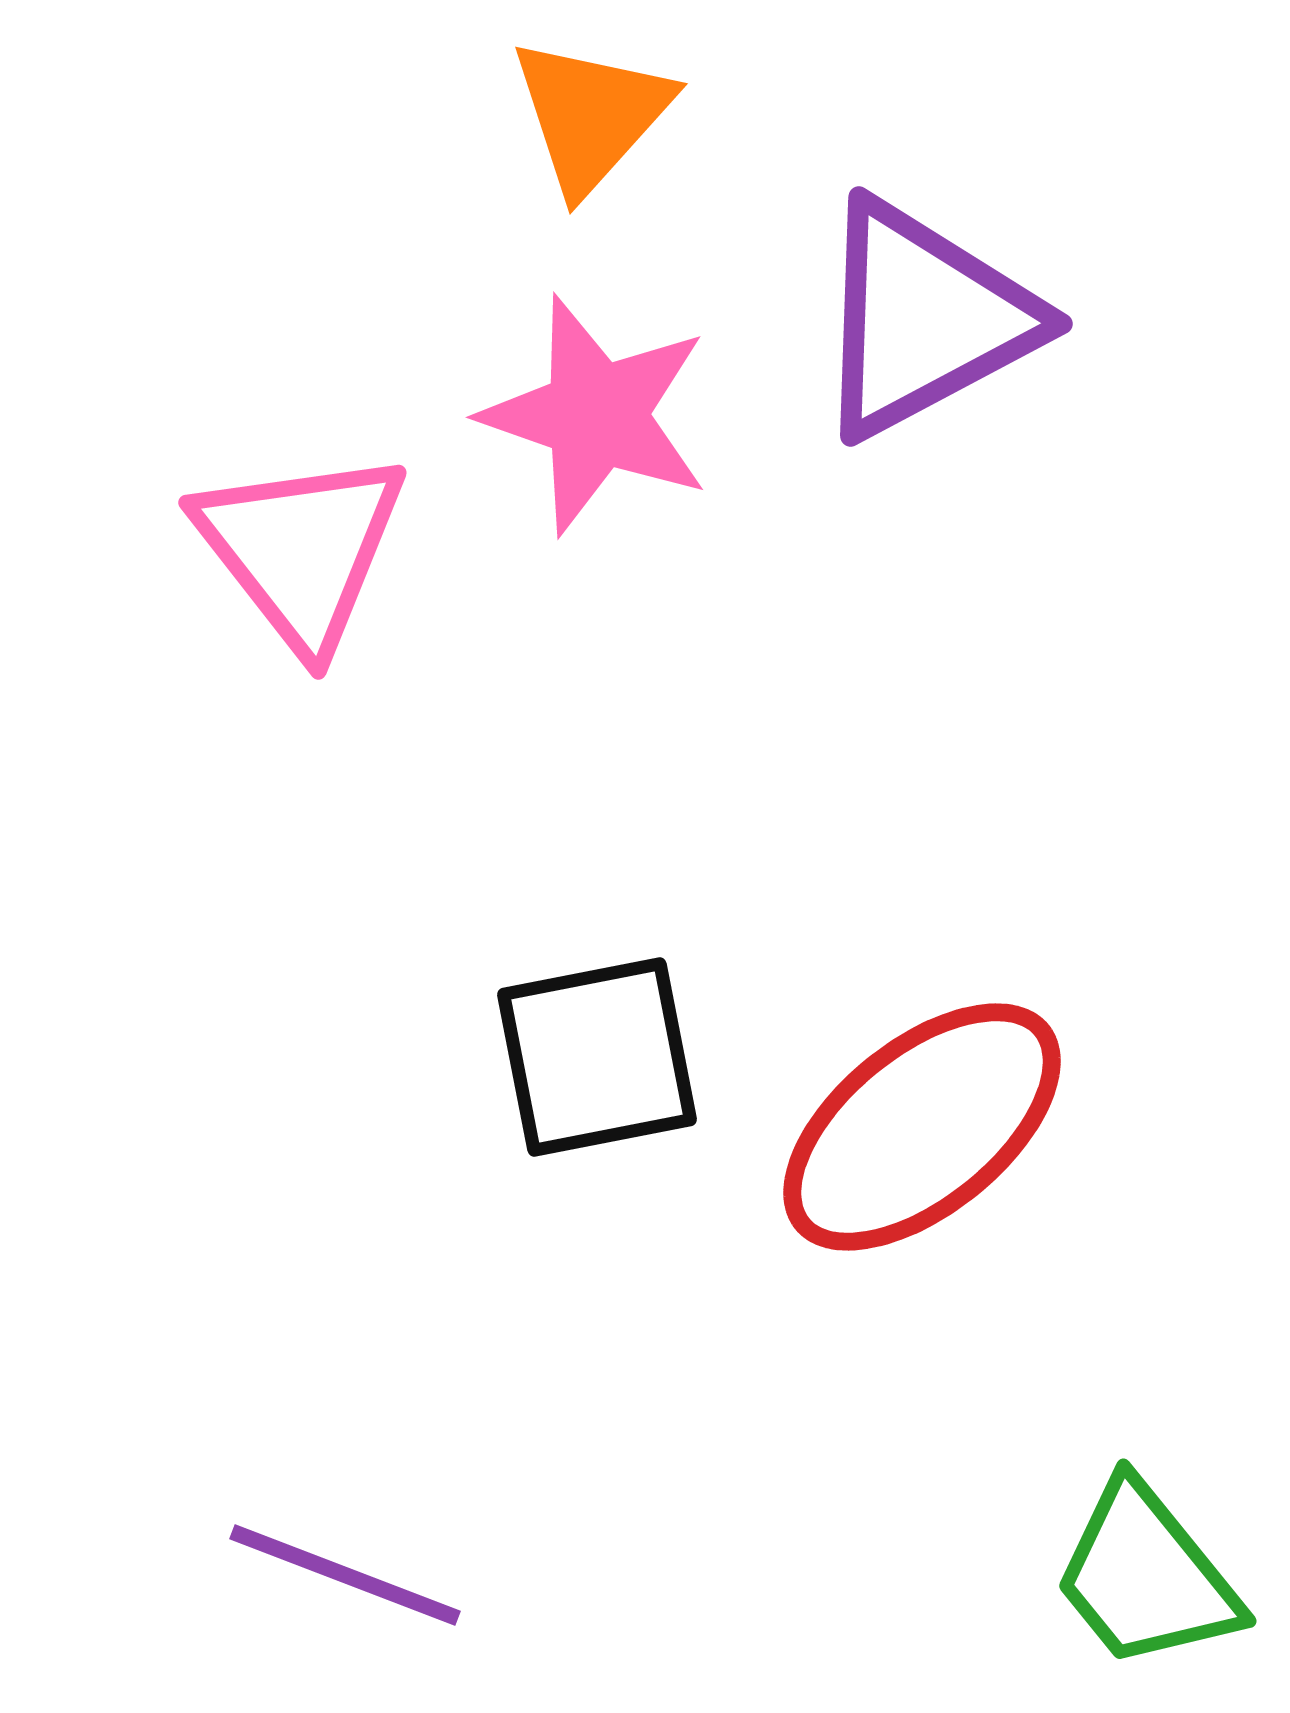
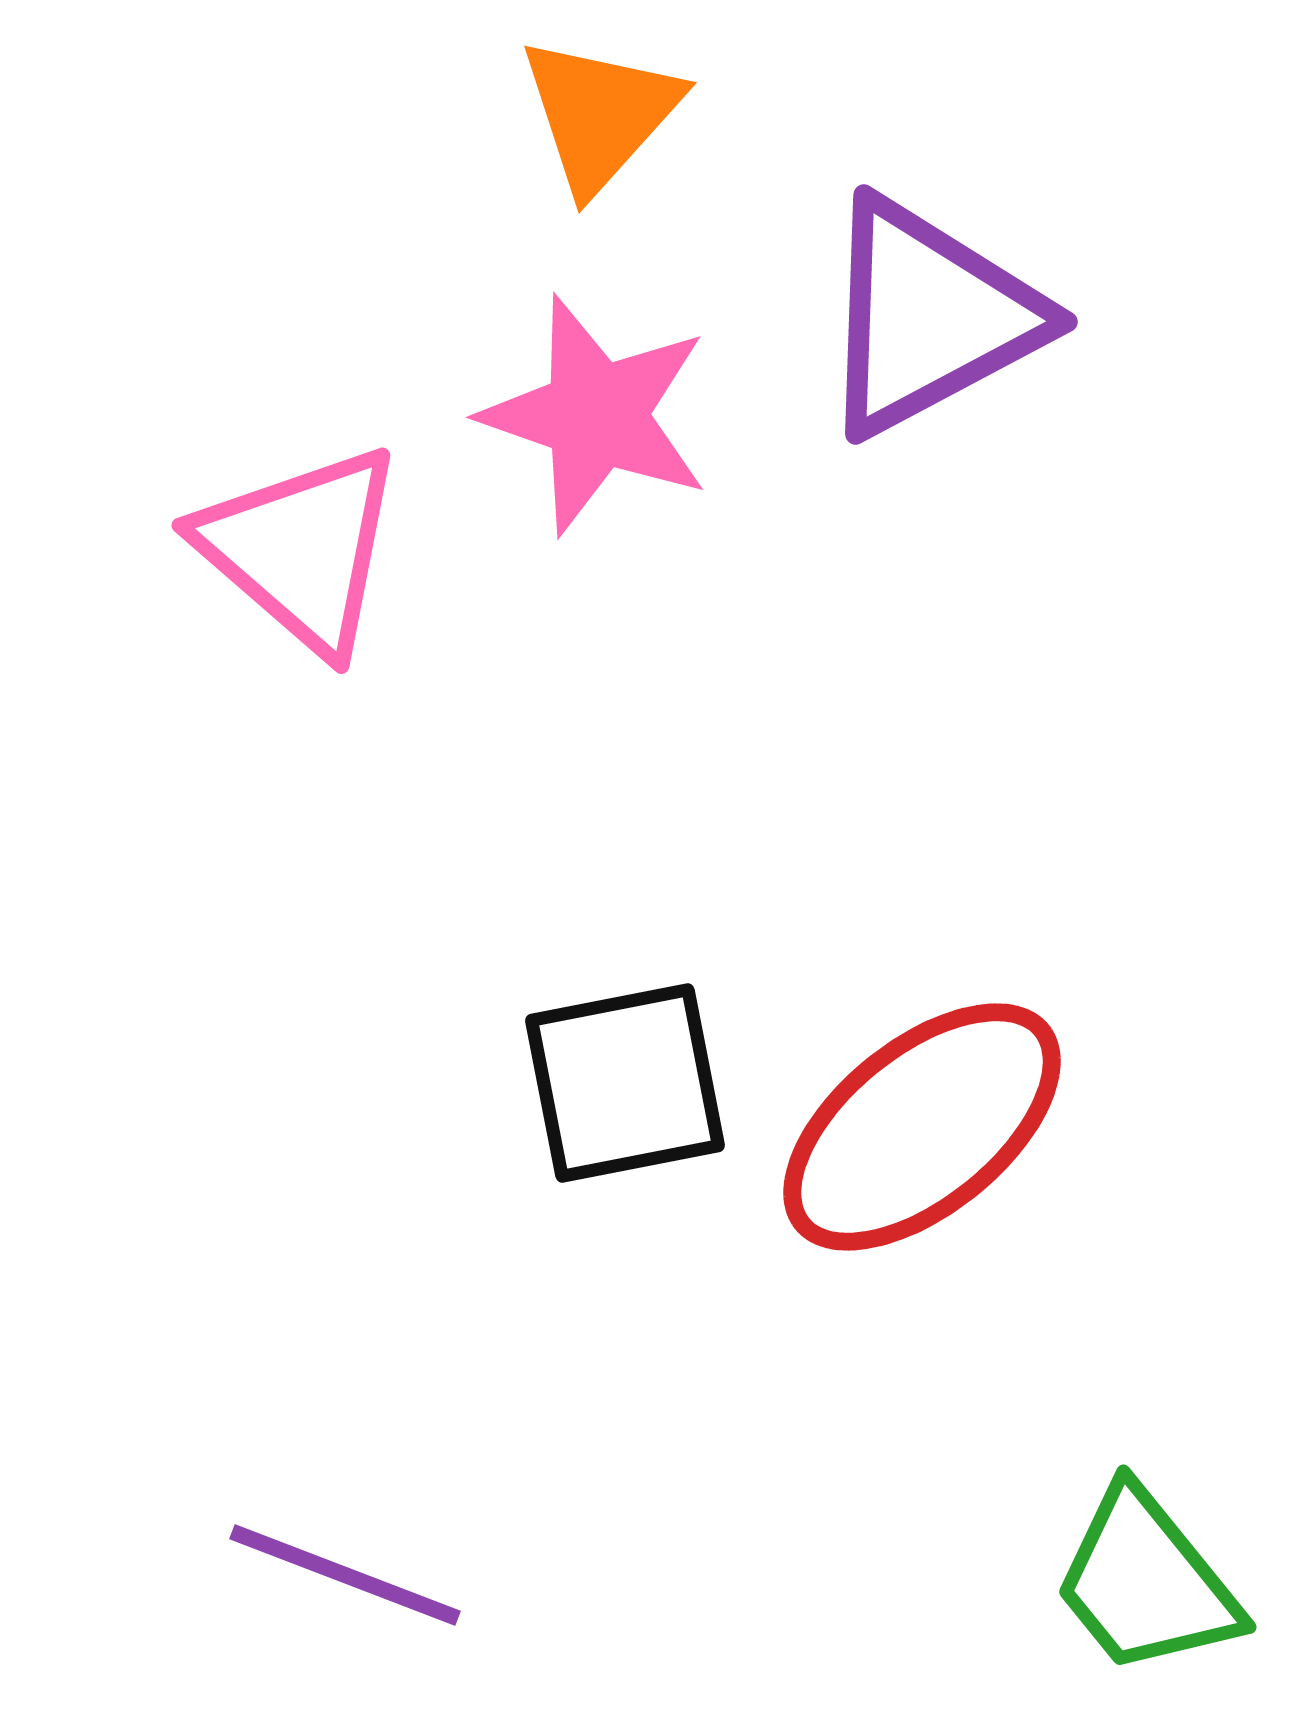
orange triangle: moved 9 px right, 1 px up
purple triangle: moved 5 px right, 2 px up
pink triangle: rotated 11 degrees counterclockwise
black square: moved 28 px right, 26 px down
green trapezoid: moved 6 px down
